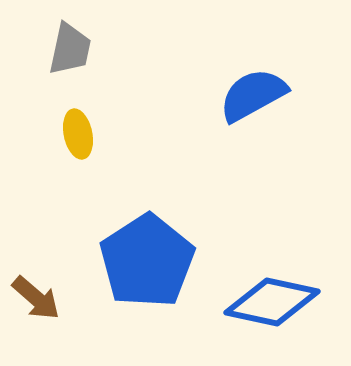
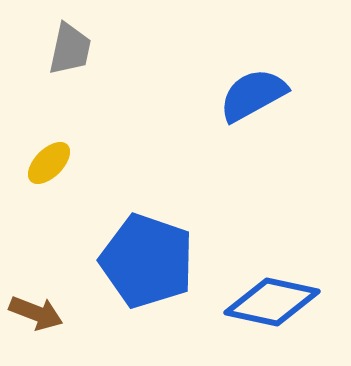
yellow ellipse: moved 29 px left, 29 px down; rotated 57 degrees clockwise
blue pentagon: rotated 20 degrees counterclockwise
brown arrow: moved 15 px down; rotated 20 degrees counterclockwise
